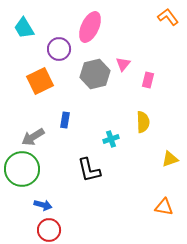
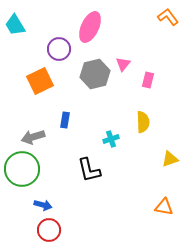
cyan trapezoid: moved 9 px left, 3 px up
gray arrow: rotated 15 degrees clockwise
